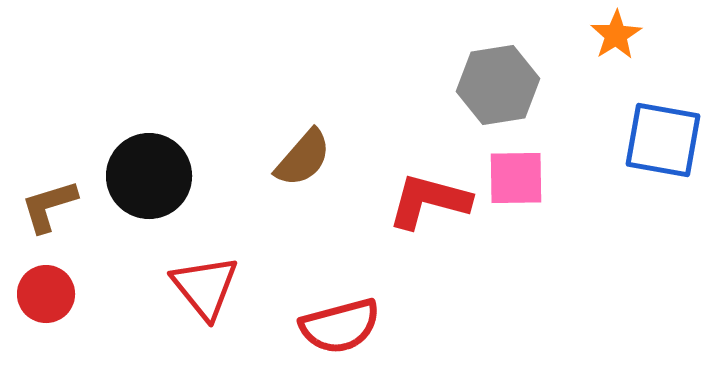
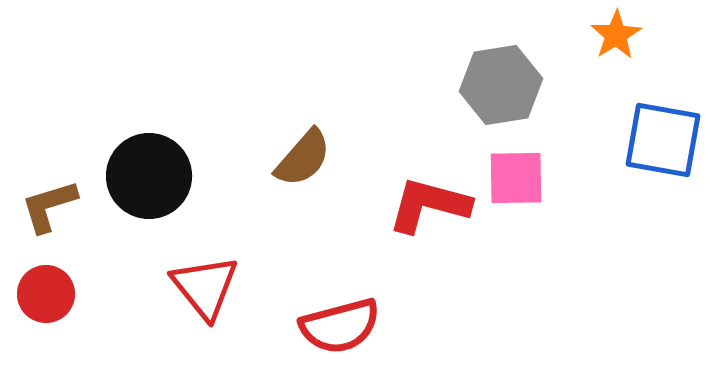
gray hexagon: moved 3 px right
red L-shape: moved 4 px down
